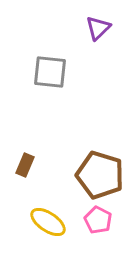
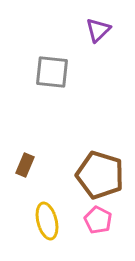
purple triangle: moved 2 px down
gray square: moved 2 px right
yellow ellipse: moved 1 px left, 1 px up; rotated 42 degrees clockwise
